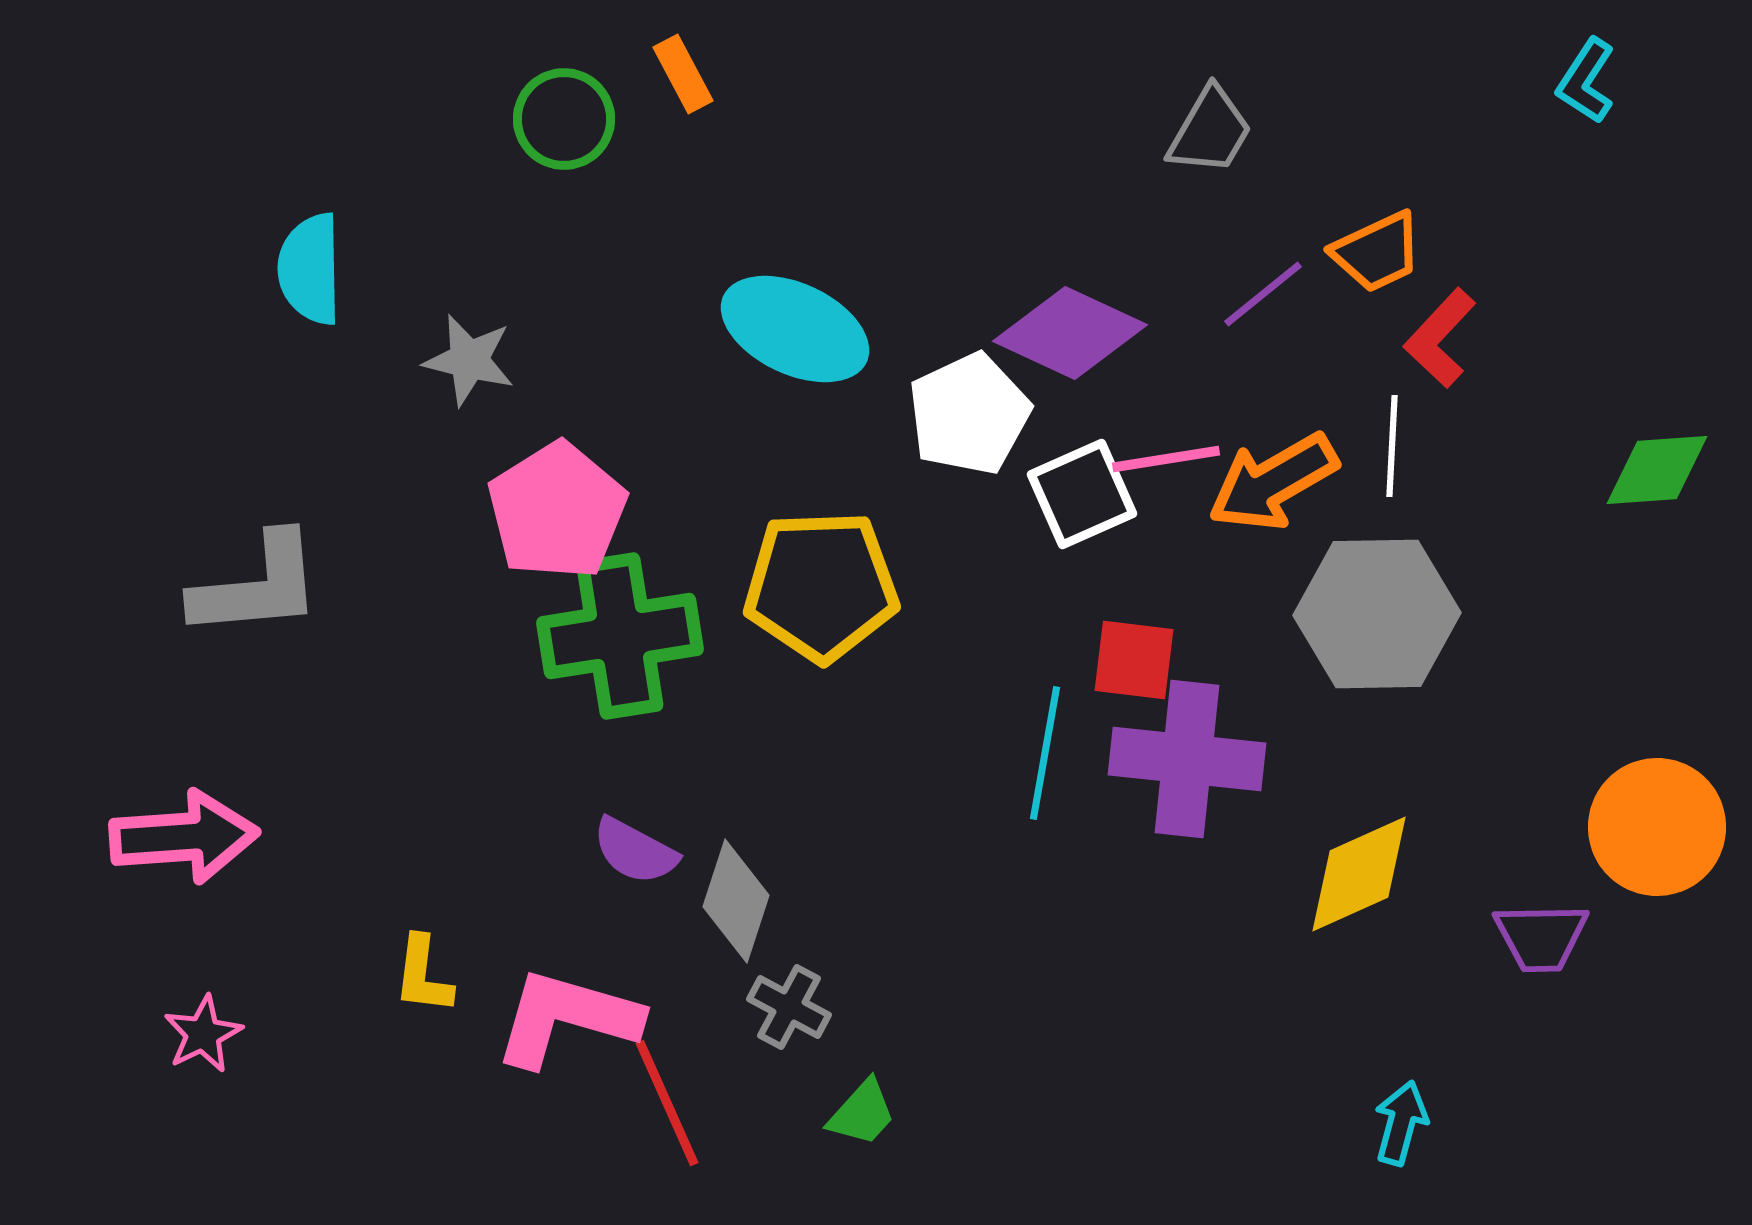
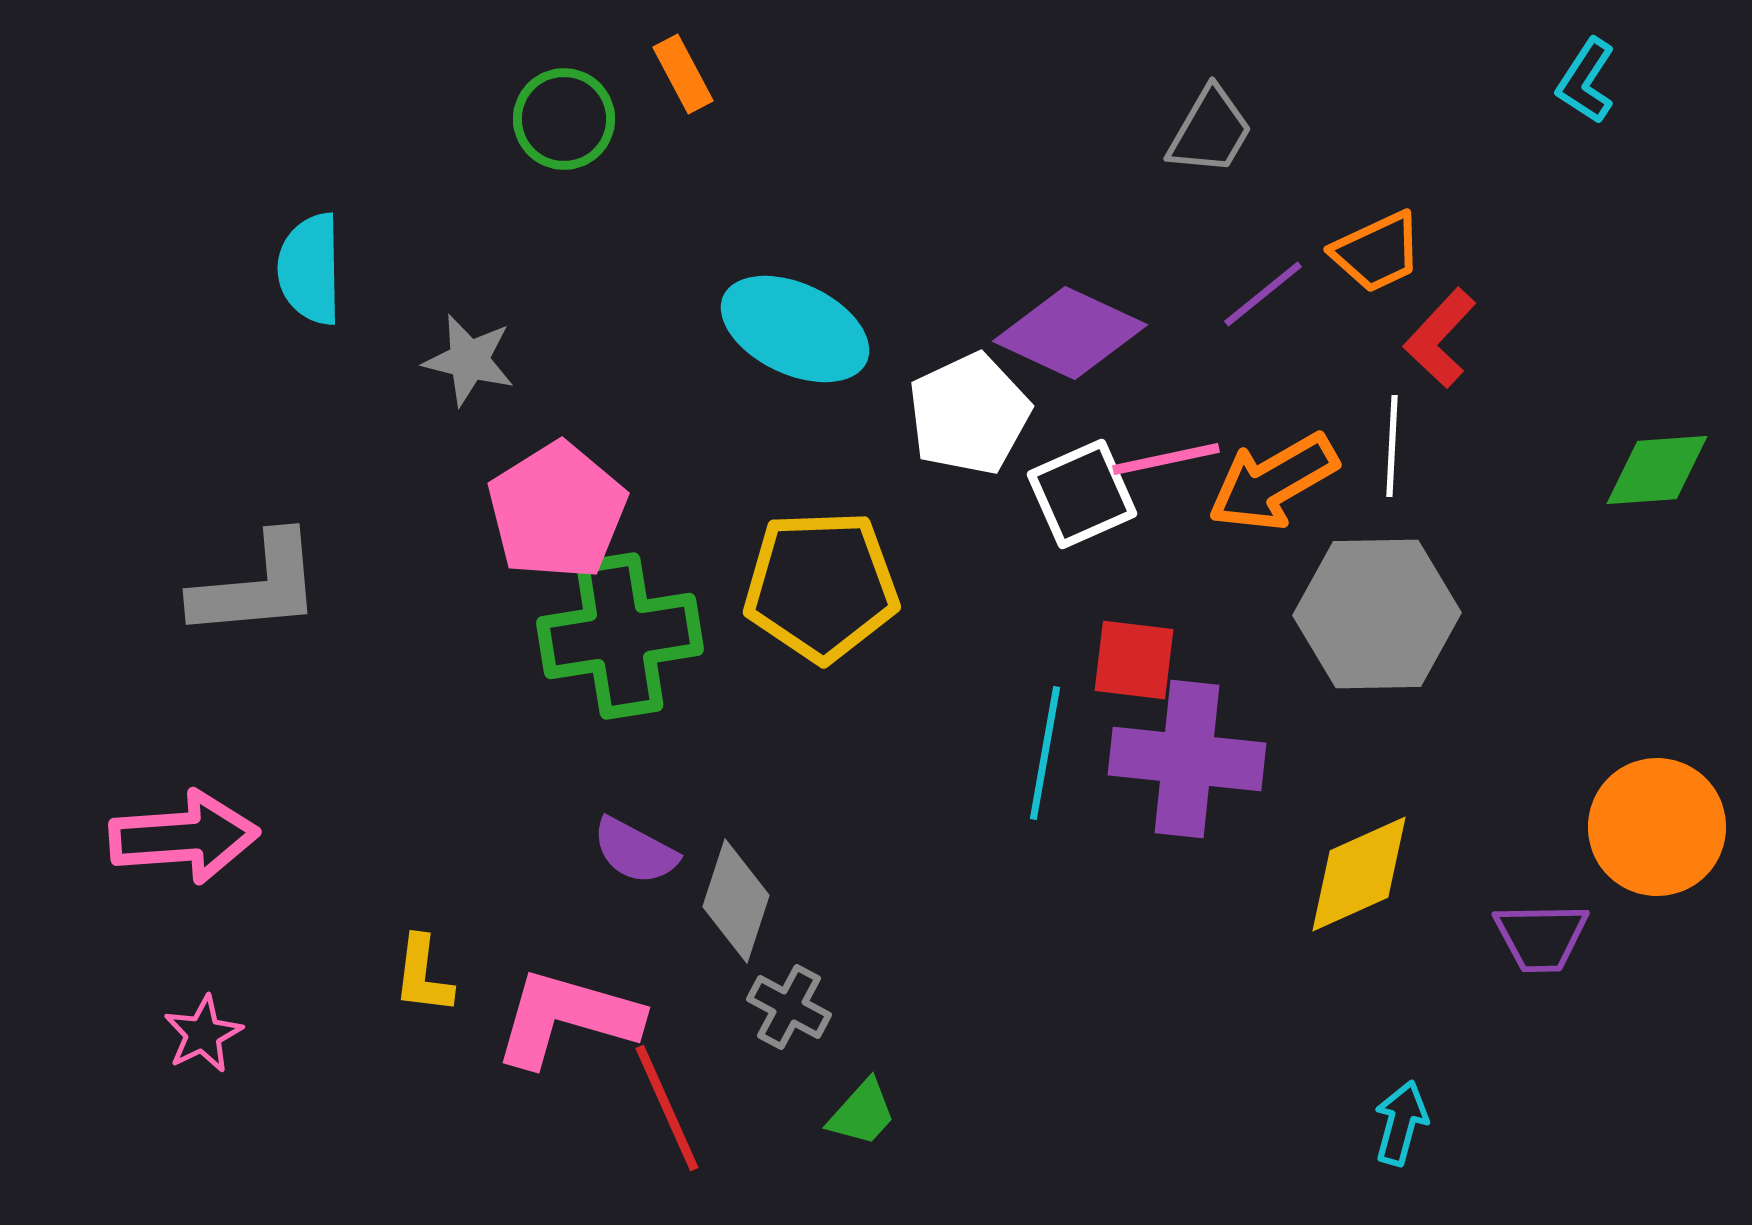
pink line: rotated 3 degrees counterclockwise
red line: moved 5 px down
